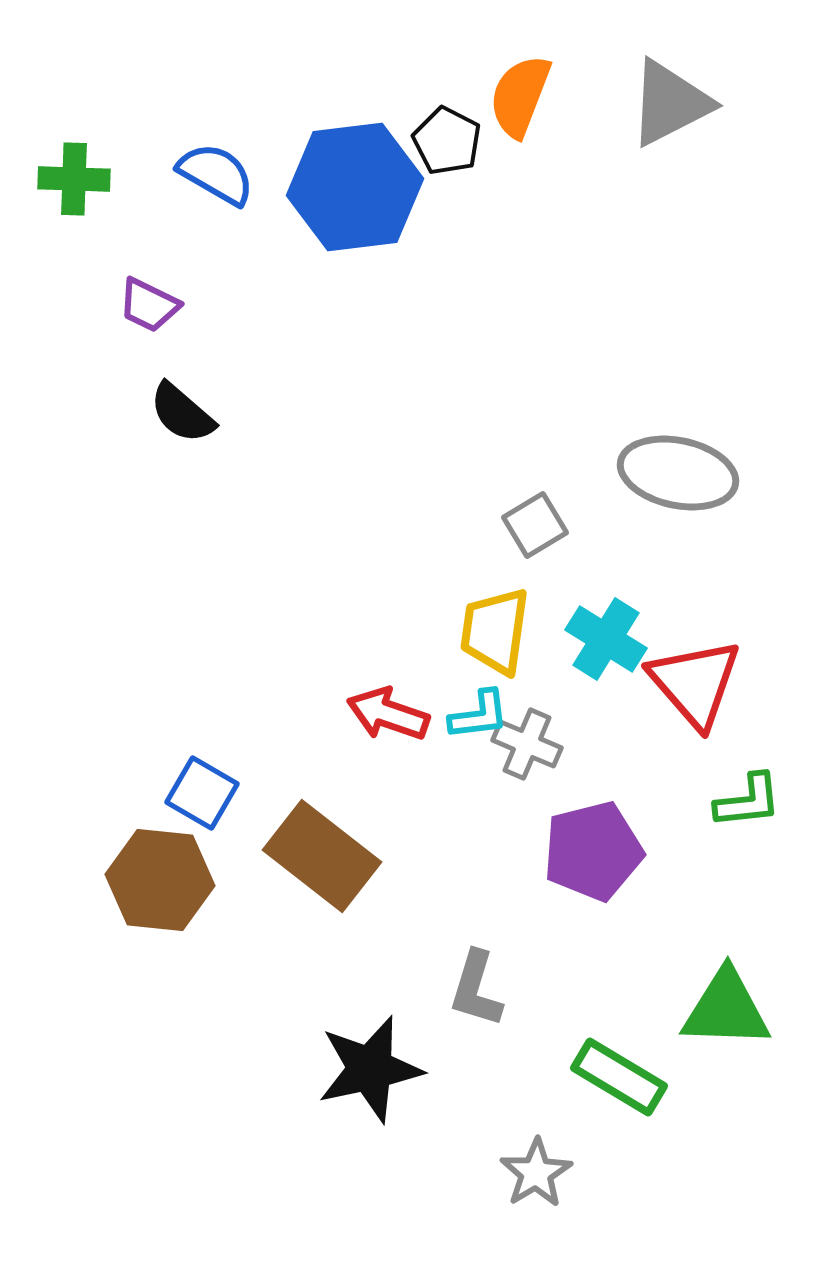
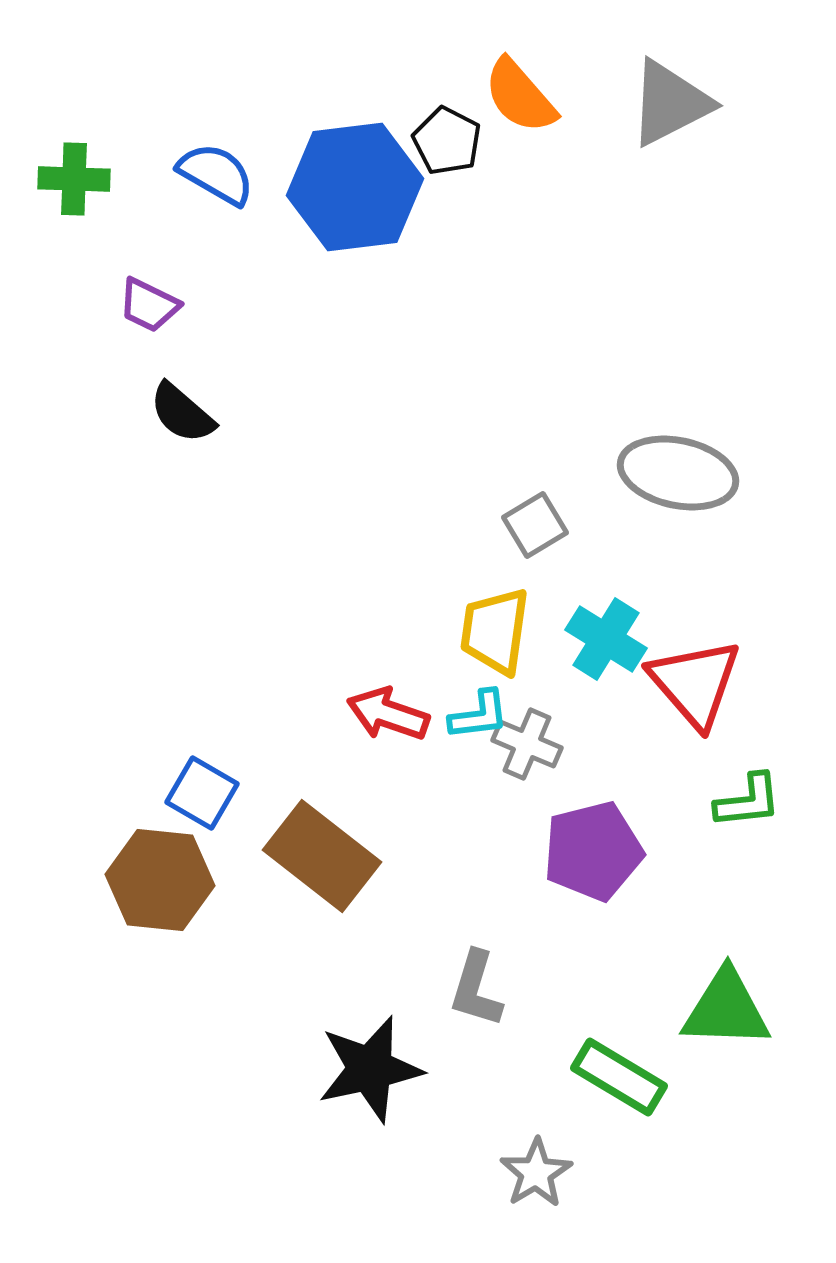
orange semicircle: rotated 62 degrees counterclockwise
